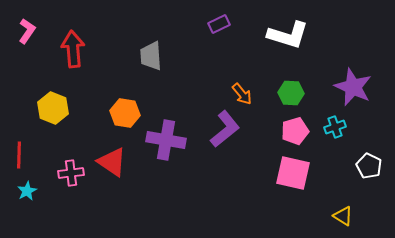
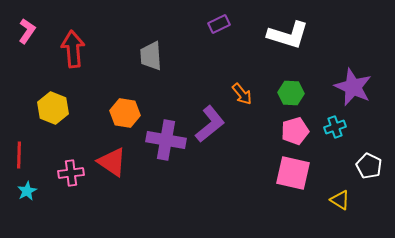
purple L-shape: moved 15 px left, 5 px up
yellow triangle: moved 3 px left, 16 px up
